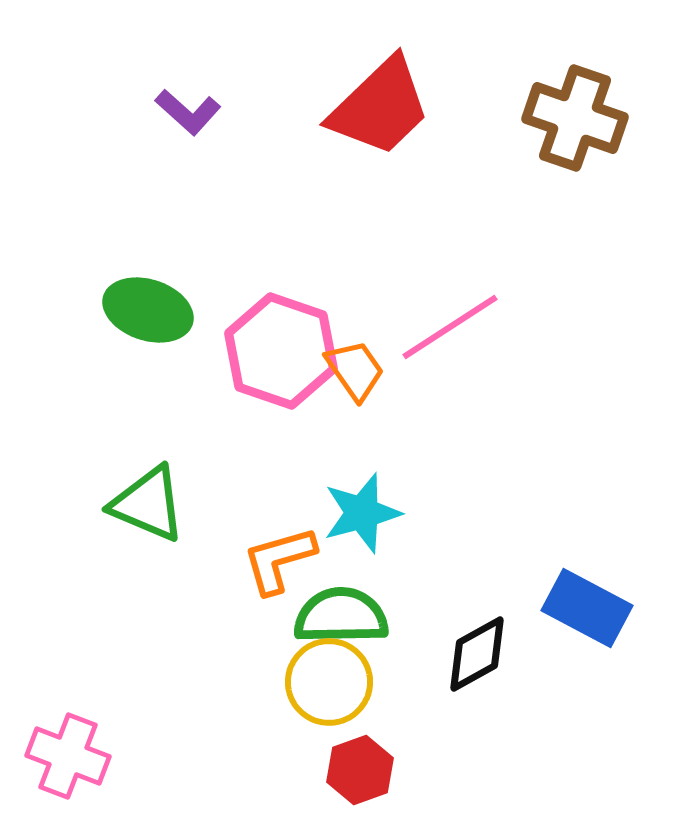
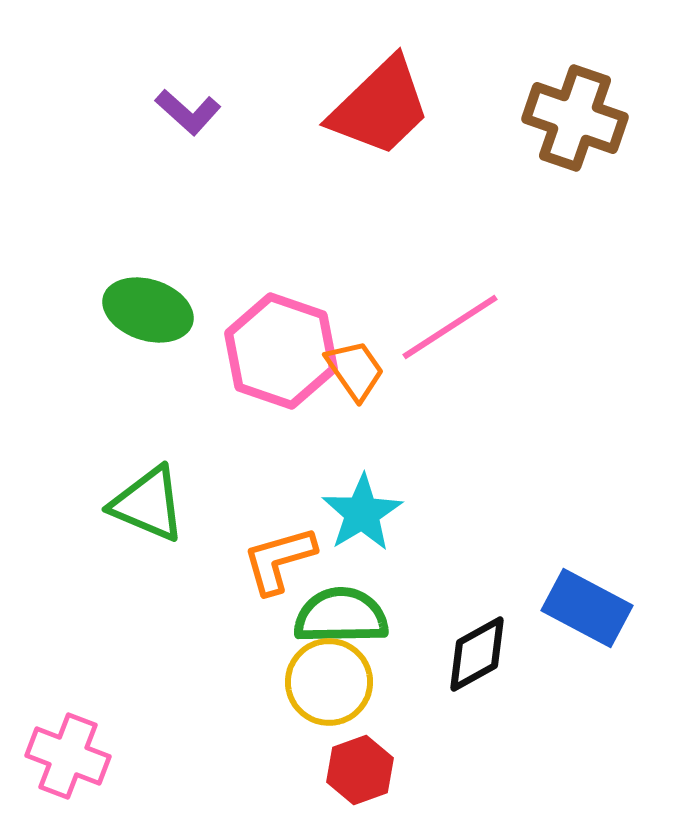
cyan star: rotated 16 degrees counterclockwise
